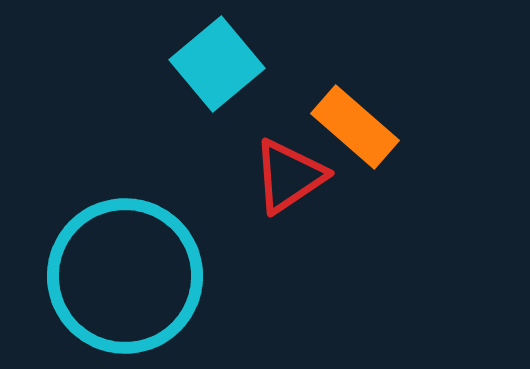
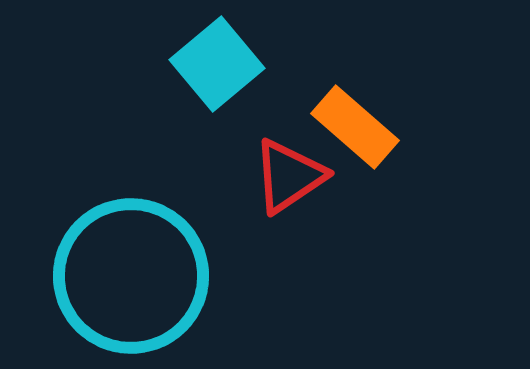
cyan circle: moved 6 px right
